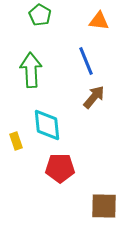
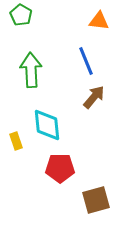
green pentagon: moved 19 px left
brown square: moved 8 px left, 6 px up; rotated 16 degrees counterclockwise
